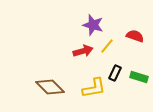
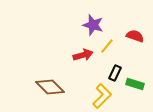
red arrow: moved 4 px down
green rectangle: moved 4 px left, 7 px down
yellow L-shape: moved 8 px right, 8 px down; rotated 35 degrees counterclockwise
